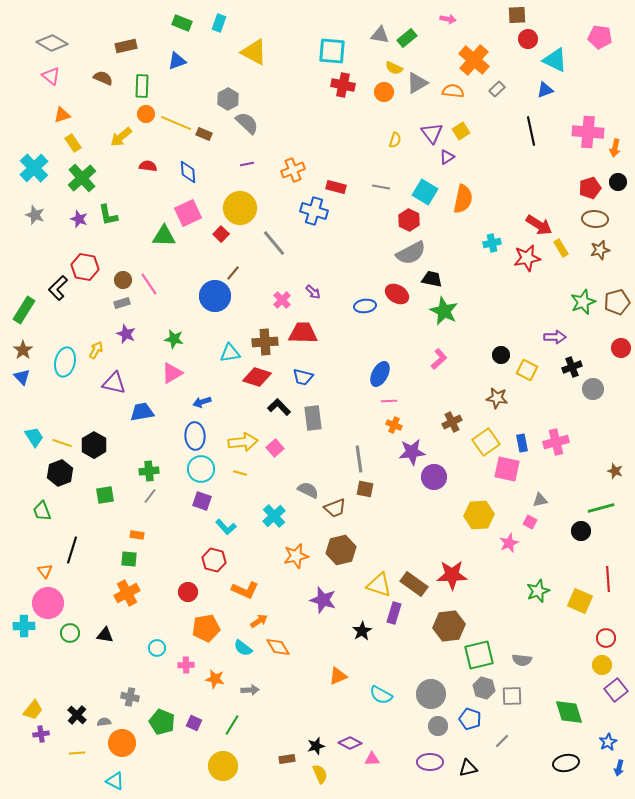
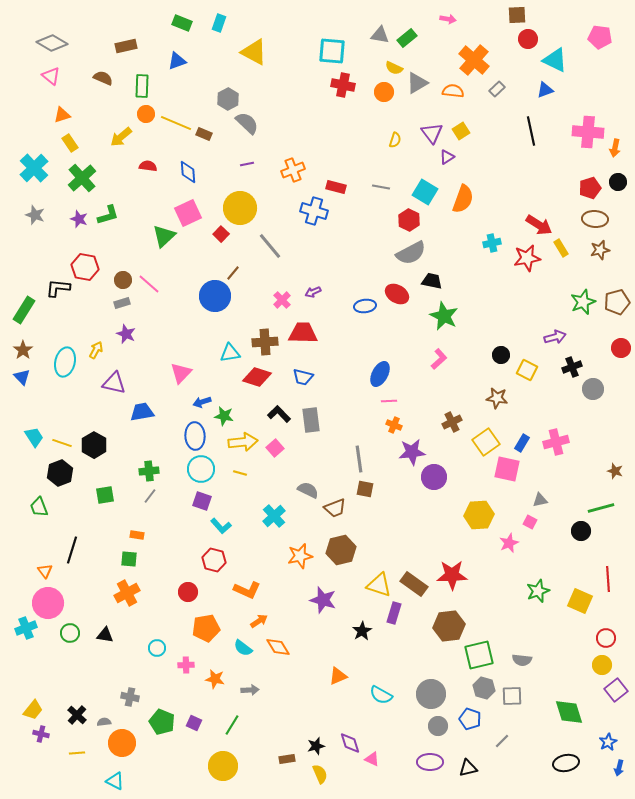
yellow rectangle at (73, 143): moved 3 px left
orange semicircle at (463, 199): rotated 8 degrees clockwise
green L-shape at (108, 215): rotated 95 degrees counterclockwise
green triangle at (164, 236): rotated 45 degrees counterclockwise
gray line at (274, 243): moved 4 px left, 3 px down
black trapezoid at (432, 279): moved 2 px down
pink line at (149, 284): rotated 15 degrees counterclockwise
black L-shape at (58, 288): rotated 50 degrees clockwise
purple arrow at (313, 292): rotated 112 degrees clockwise
green star at (444, 311): moved 5 px down
purple arrow at (555, 337): rotated 15 degrees counterclockwise
green star at (174, 339): moved 50 px right, 77 px down
pink triangle at (172, 373): moved 9 px right; rotated 15 degrees counterclockwise
black L-shape at (279, 407): moved 7 px down
gray rectangle at (313, 418): moved 2 px left, 2 px down
blue rectangle at (522, 443): rotated 42 degrees clockwise
green trapezoid at (42, 511): moved 3 px left, 4 px up
cyan L-shape at (226, 527): moved 5 px left, 1 px up
orange star at (296, 556): moved 4 px right
orange L-shape at (245, 590): moved 2 px right
cyan cross at (24, 626): moved 2 px right, 2 px down; rotated 20 degrees counterclockwise
purple cross at (41, 734): rotated 21 degrees clockwise
purple diamond at (350, 743): rotated 45 degrees clockwise
pink triangle at (372, 759): rotated 28 degrees clockwise
